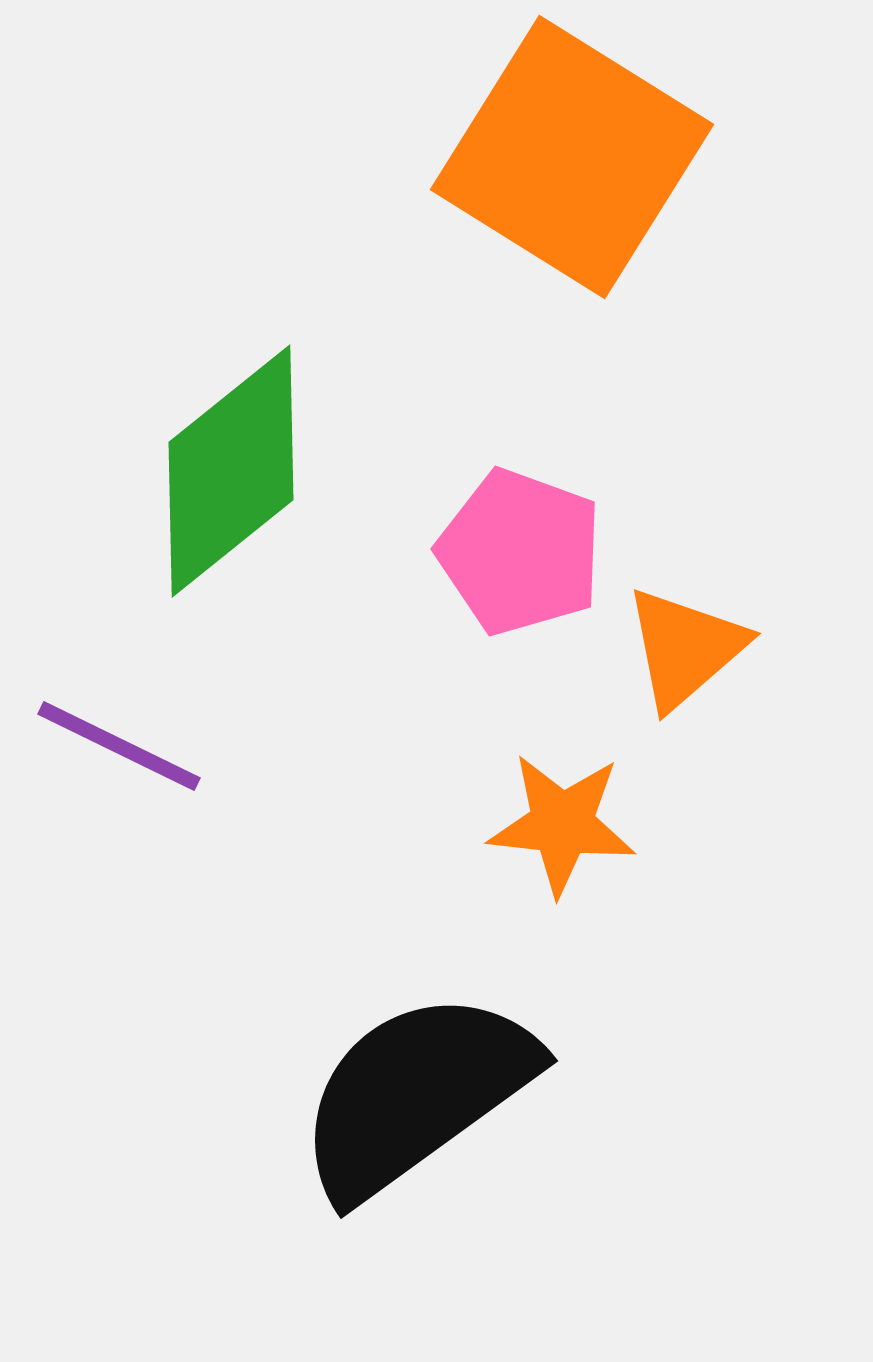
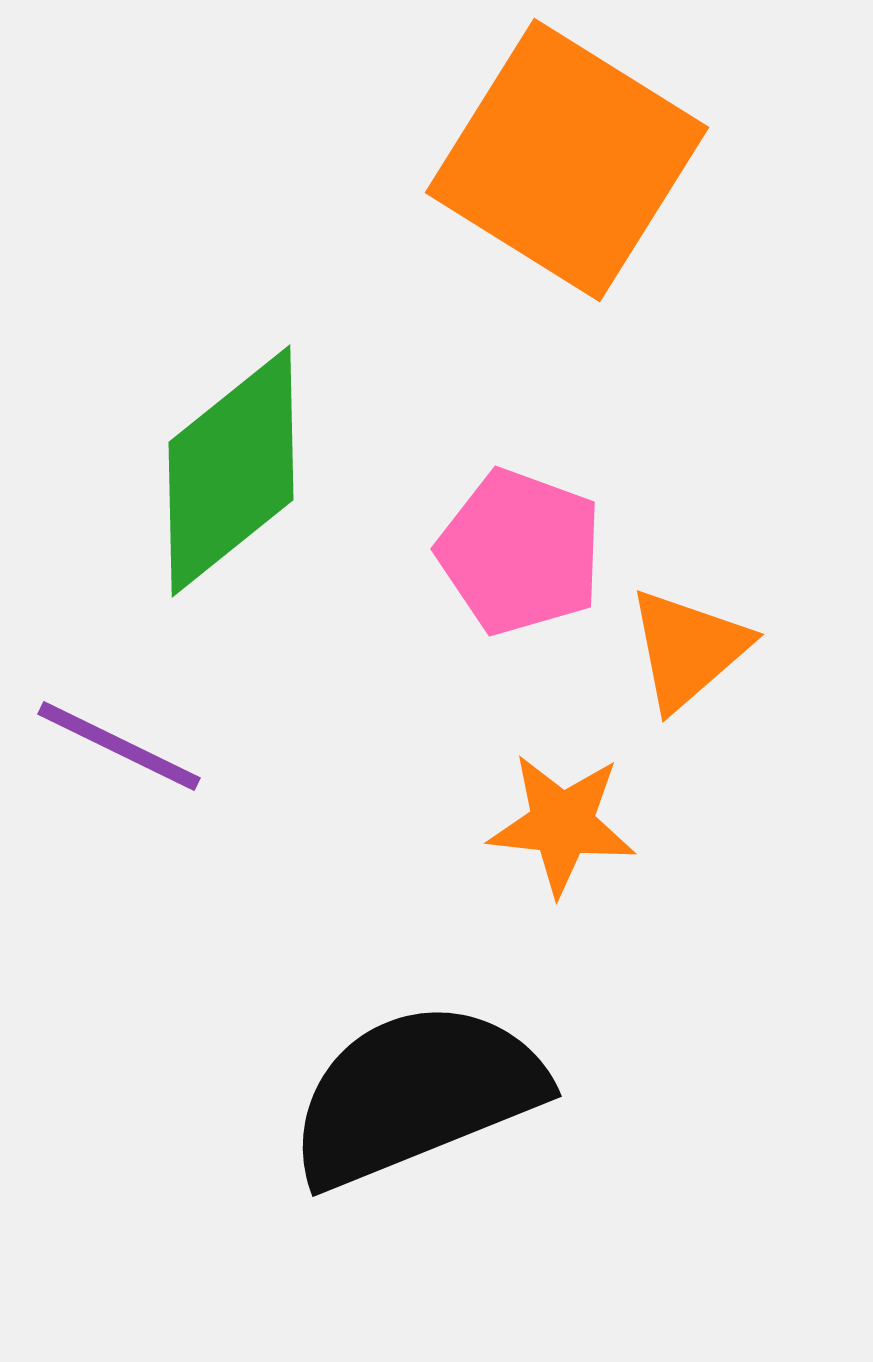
orange square: moved 5 px left, 3 px down
orange triangle: moved 3 px right, 1 px down
black semicircle: rotated 14 degrees clockwise
